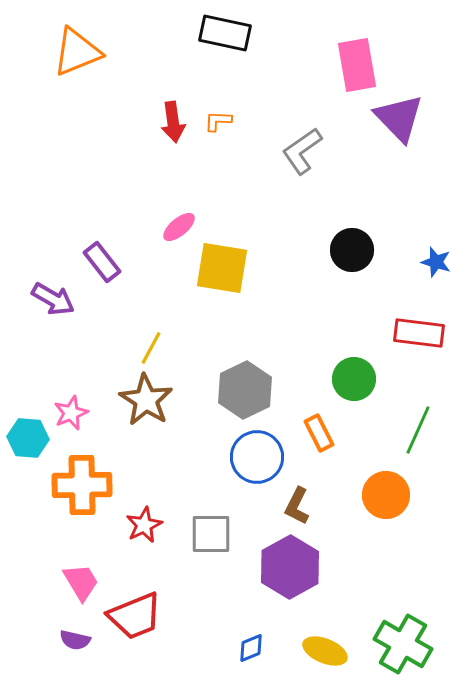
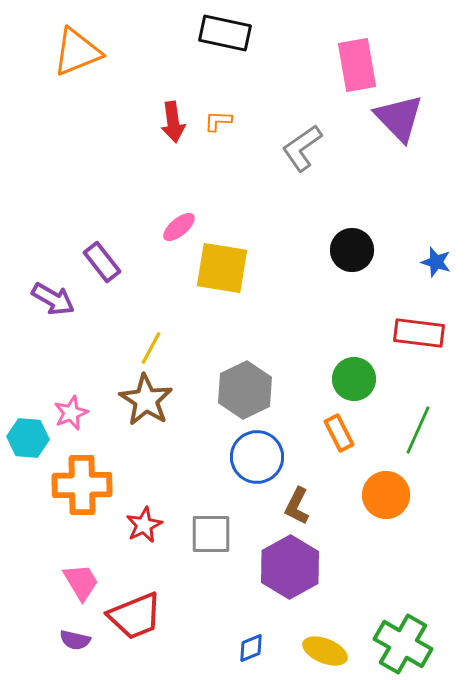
gray L-shape: moved 3 px up
orange rectangle: moved 20 px right
